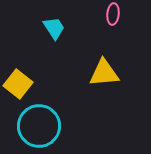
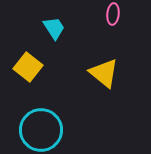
yellow triangle: rotated 44 degrees clockwise
yellow square: moved 10 px right, 17 px up
cyan circle: moved 2 px right, 4 px down
